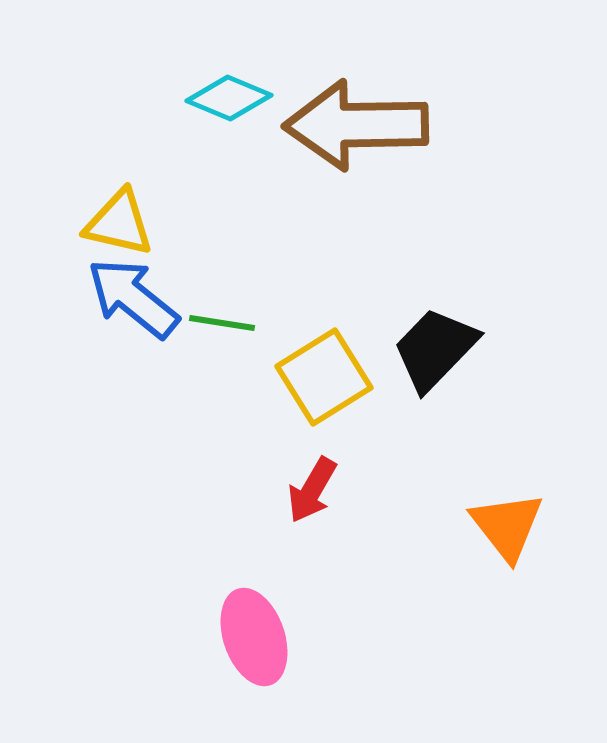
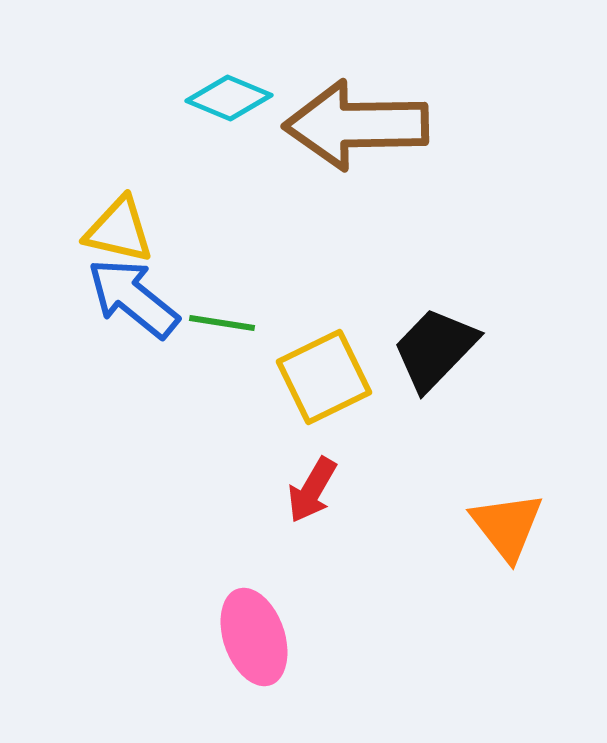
yellow triangle: moved 7 px down
yellow square: rotated 6 degrees clockwise
